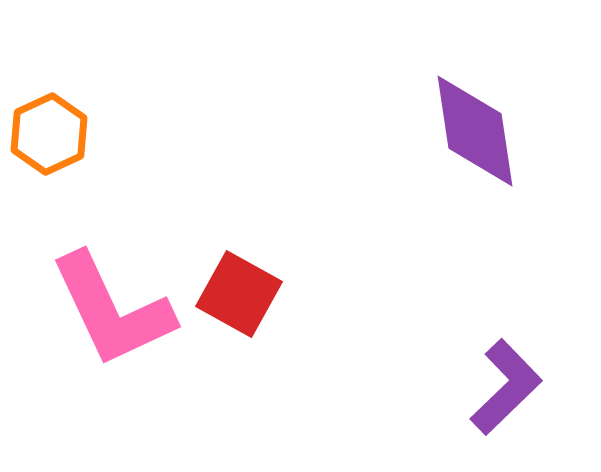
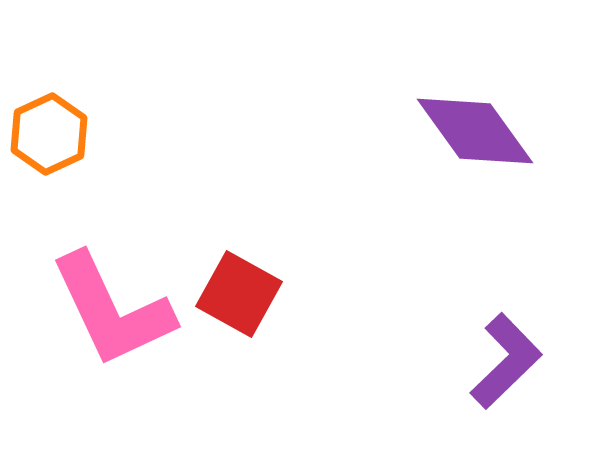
purple diamond: rotated 27 degrees counterclockwise
purple L-shape: moved 26 px up
